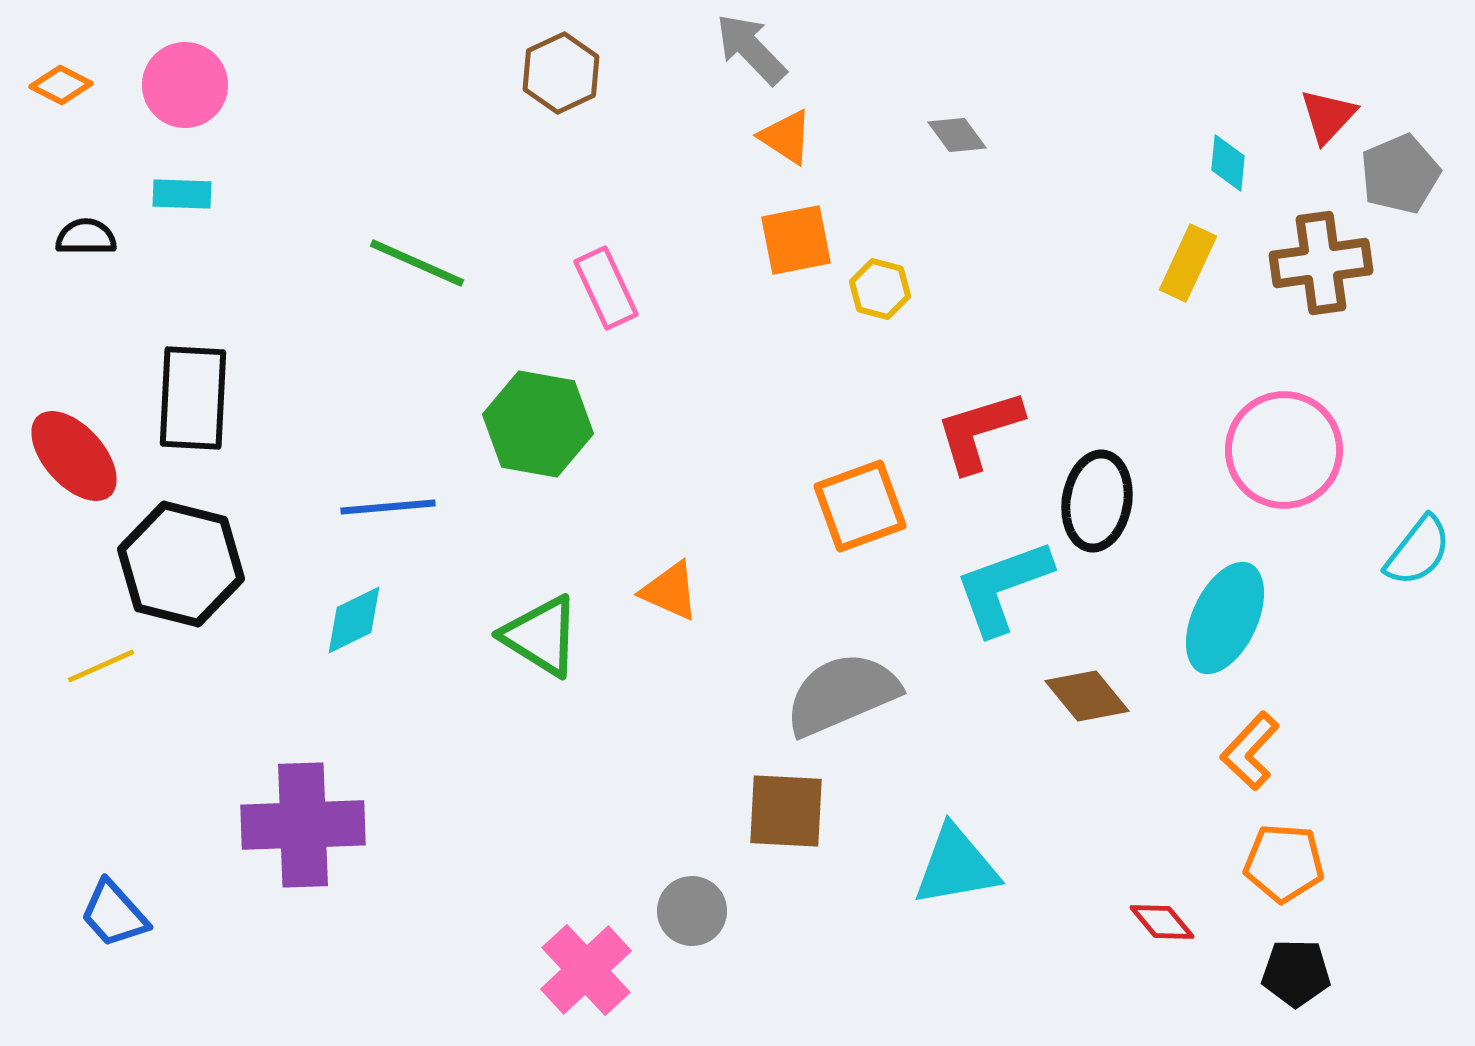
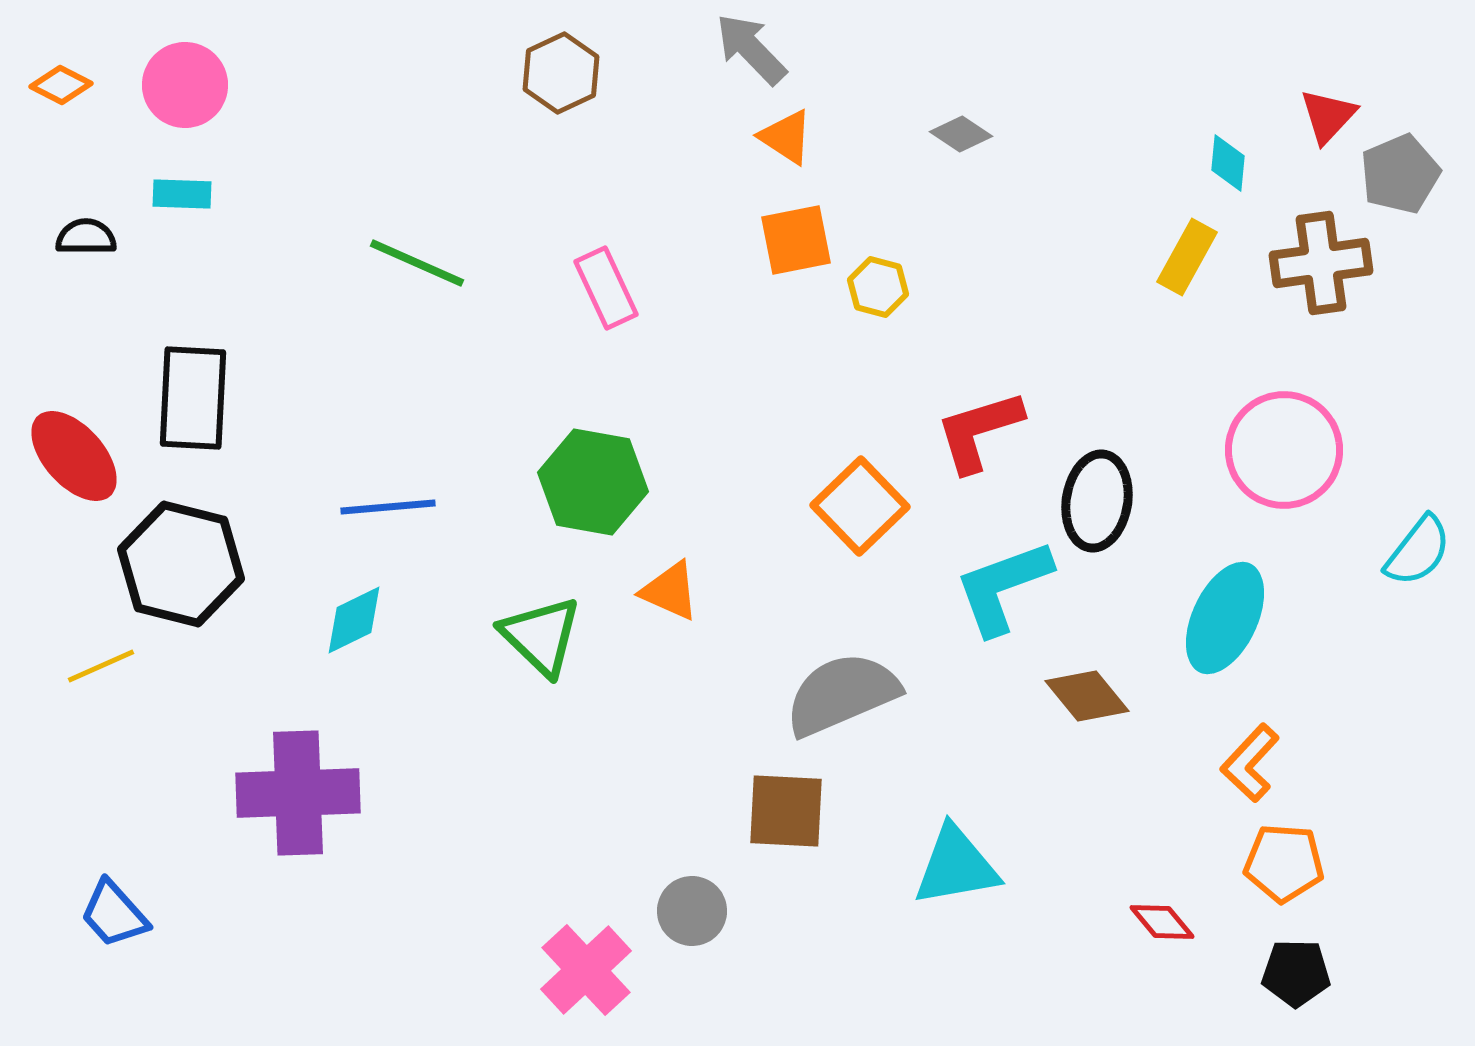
gray diamond at (957, 135): moved 4 px right, 1 px up; rotated 20 degrees counterclockwise
yellow rectangle at (1188, 263): moved 1 px left, 6 px up; rotated 4 degrees clockwise
yellow hexagon at (880, 289): moved 2 px left, 2 px up
green hexagon at (538, 424): moved 55 px right, 58 px down
orange square at (860, 506): rotated 24 degrees counterclockwise
green triangle at (541, 636): rotated 12 degrees clockwise
orange L-shape at (1250, 751): moved 12 px down
purple cross at (303, 825): moved 5 px left, 32 px up
